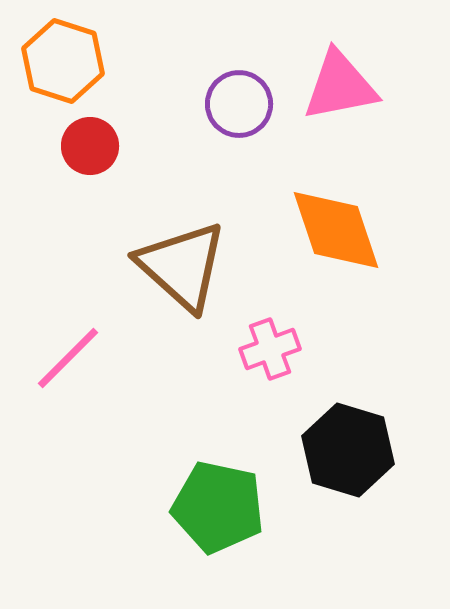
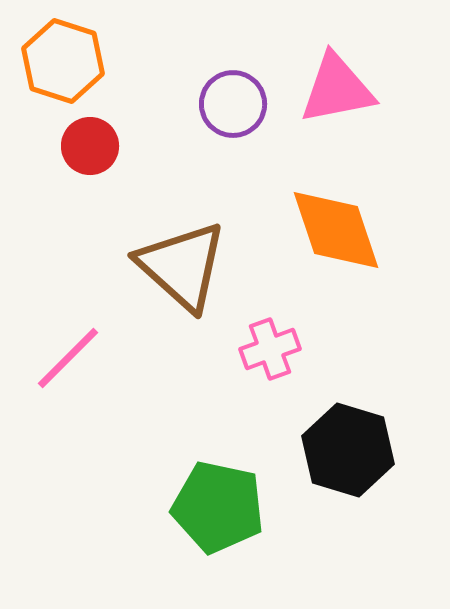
pink triangle: moved 3 px left, 3 px down
purple circle: moved 6 px left
